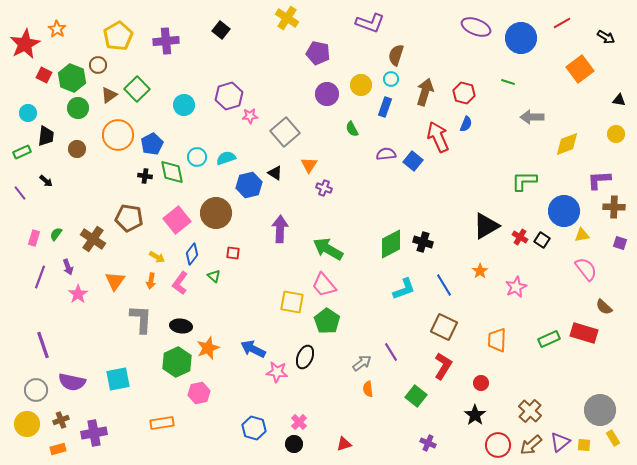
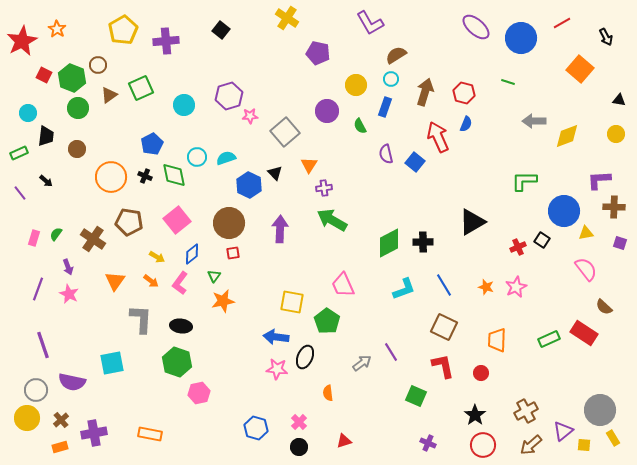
purple L-shape at (370, 23): rotated 40 degrees clockwise
purple ellipse at (476, 27): rotated 20 degrees clockwise
yellow pentagon at (118, 36): moved 5 px right, 6 px up
black arrow at (606, 37): rotated 30 degrees clockwise
red star at (25, 44): moved 3 px left, 3 px up
brown semicircle at (396, 55): rotated 40 degrees clockwise
orange square at (580, 69): rotated 12 degrees counterclockwise
yellow circle at (361, 85): moved 5 px left
green square at (137, 89): moved 4 px right, 1 px up; rotated 20 degrees clockwise
purple circle at (327, 94): moved 17 px down
gray arrow at (532, 117): moved 2 px right, 4 px down
green semicircle at (352, 129): moved 8 px right, 3 px up
orange circle at (118, 135): moved 7 px left, 42 px down
yellow diamond at (567, 144): moved 8 px up
green rectangle at (22, 152): moved 3 px left, 1 px down
purple semicircle at (386, 154): rotated 96 degrees counterclockwise
blue square at (413, 161): moved 2 px right, 1 px down
green diamond at (172, 172): moved 2 px right, 3 px down
black triangle at (275, 173): rotated 14 degrees clockwise
black cross at (145, 176): rotated 16 degrees clockwise
blue hexagon at (249, 185): rotated 20 degrees counterclockwise
purple cross at (324, 188): rotated 28 degrees counterclockwise
brown circle at (216, 213): moved 13 px right, 10 px down
brown pentagon at (129, 218): moved 4 px down
black triangle at (486, 226): moved 14 px left, 4 px up
yellow triangle at (582, 235): moved 4 px right, 2 px up
red cross at (520, 237): moved 2 px left, 10 px down; rotated 35 degrees clockwise
black cross at (423, 242): rotated 18 degrees counterclockwise
green diamond at (391, 244): moved 2 px left, 1 px up
green arrow at (328, 249): moved 4 px right, 29 px up
red square at (233, 253): rotated 16 degrees counterclockwise
blue diamond at (192, 254): rotated 15 degrees clockwise
orange star at (480, 271): moved 6 px right, 16 px down; rotated 21 degrees counterclockwise
green triangle at (214, 276): rotated 24 degrees clockwise
purple line at (40, 277): moved 2 px left, 12 px down
orange arrow at (151, 281): rotated 63 degrees counterclockwise
pink trapezoid at (324, 285): moved 19 px right; rotated 16 degrees clockwise
pink star at (78, 294): moved 9 px left; rotated 12 degrees counterclockwise
red rectangle at (584, 333): rotated 16 degrees clockwise
orange star at (208, 348): moved 15 px right, 47 px up; rotated 10 degrees clockwise
blue arrow at (253, 349): moved 23 px right, 12 px up; rotated 20 degrees counterclockwise
green hexagon at (177, 362): rotated 16 degrees counterclockwise
red L-shape at (443, 366): rotated 44 degrees counterclockwise
pink star at (277, 372): moved 3 px up
cyan square at (118, 379): moved 6 px left, 16 px up
red circle at (481, 383): moved 10 px up
orange semicircle at (368, 389): moved 40 px left, 4 px down
green square at (416, 396): rotated 15 degrees counterclockwise
brown cross at (530, 411): moved 4 px left; rotated 20 degrees clockwise
brown cross at (61, 420): rotated 21 degrees counterclockwise
orange rectangle at (162, 423): moved 12 px left, 11 px down; rotated 20 degrees clockwise
yellow circle at (27, 424): moved 6 px up
blue hexagon at (254, 428): moved 2 px right
purple triangle at (560, 442): moved 3 px right, 11 px up
black circle at (294, 444): moved 5 px right, 3 px down
red triangle at (344, 444): moved 3 px up
red circle at (498, 445): moved 15 px left
orange rectangle at (58, 449): moved 2 px right, 2 px up
